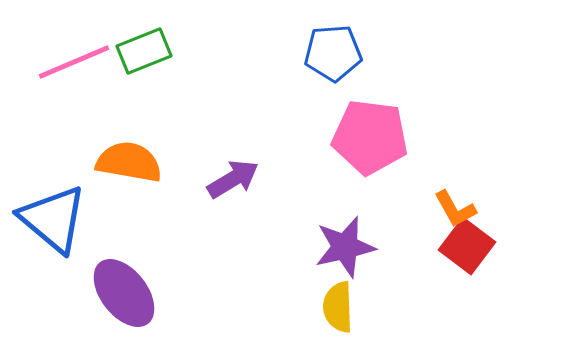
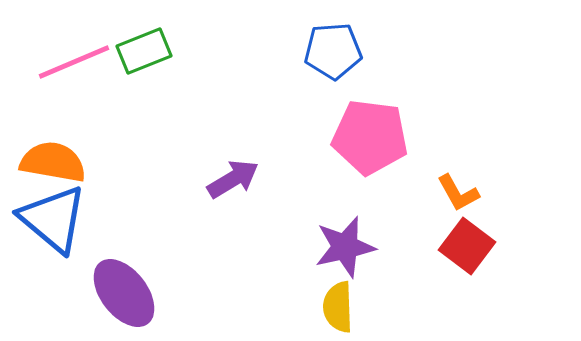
blue pentagon: moved 2 px up
orange semicircle: moved 76 px left
orange L-shape: moved 3 px right, 16 px up
